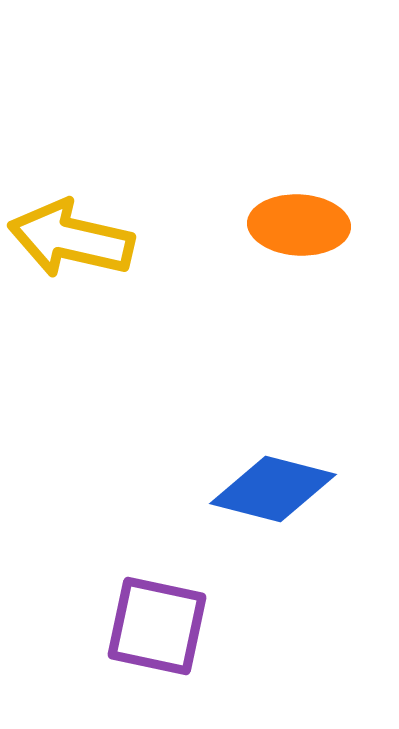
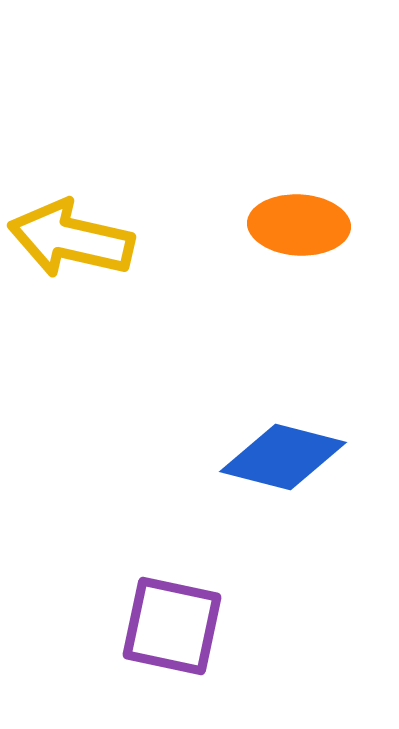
blue diamond: moved 10 px right, 32 px up
purple square: moved 15 px right
